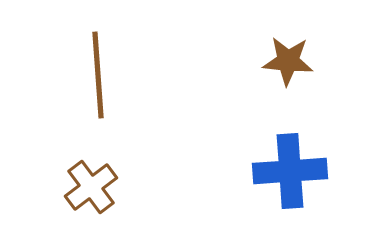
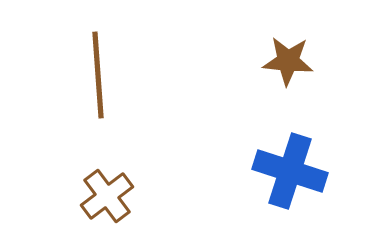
blue cross: rotated 22 degrees clockwise
brown cross: moved 16 px right, 9 px down
